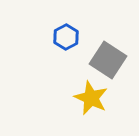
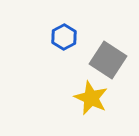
blue hexagon: moved 2 px left
